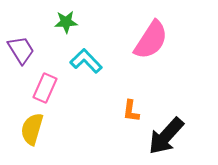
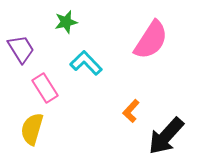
green star: rotated 10 degrees counterclockwise
purple trapezoid: moved 1 px up
cyan L-shape: moved 2 px down
pink rectangle: rotated 56 degrees counterclockwise
orange L-shape: rotated 35 degrees clockwise
